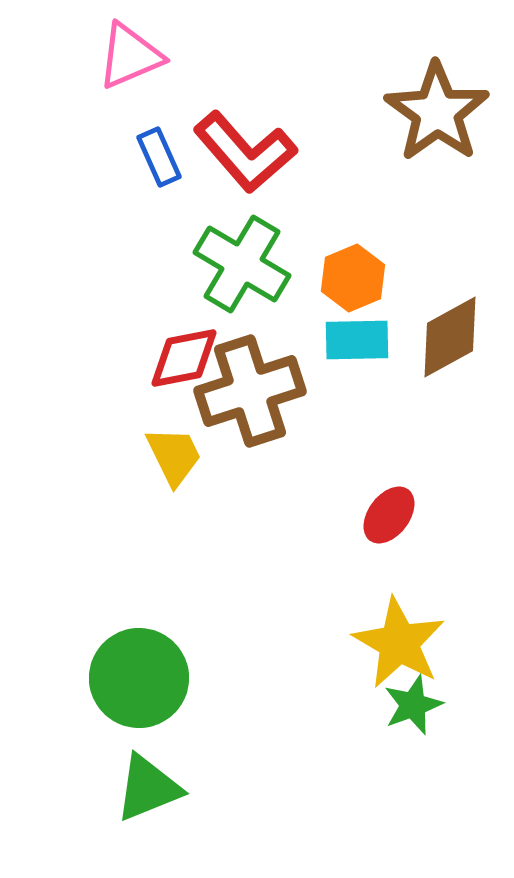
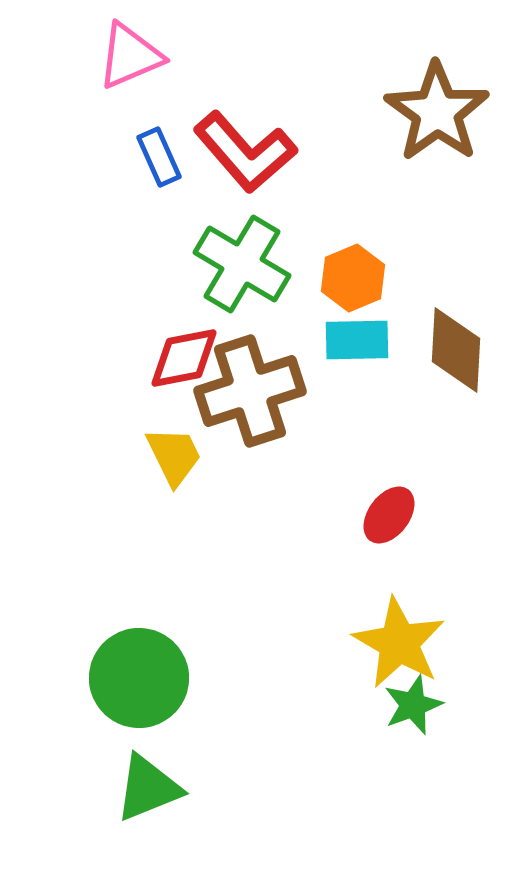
brown diamond: moved 6 px right, 13 px down; rotated 58 degrees counterclockwise
